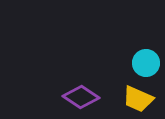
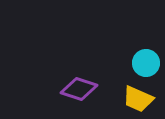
purple diamond: moved 2 px left, 8 px up; rotated 15 degrees counterclockwise
